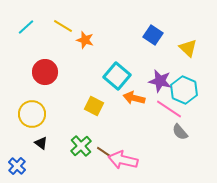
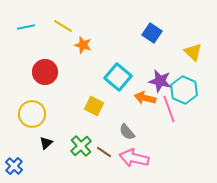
cyan line: rotated 30 degrees clockwise
blue square: moved 1 px left, 2 px up
orange star: moved 2 px left, 5 px down
yellow triangle: moved 5 px right, 4 px down
cyan square: moved 1 px right, 1 px down
orange arrow: moved 11 px right
pink line: rotated 36 degrees clockwise
gray semicircle: moved 53 px left
black triangle: moved 5 px right; rotated 40 degrees clockwise
pink arrow: moved 11 px right, 2 px up
blue cross: moved 3 px left
